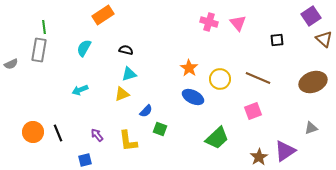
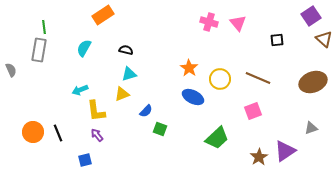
gray semicircle: moved 6 px down; rotated 88 degrees counterclockwise
yellow L-shape: moved 32 px left, 30 px up
